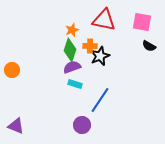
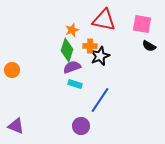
pink square: moved 2 px down
green diamond: moved 3 px left
purple circle: moved 1 px left, 1 px down
